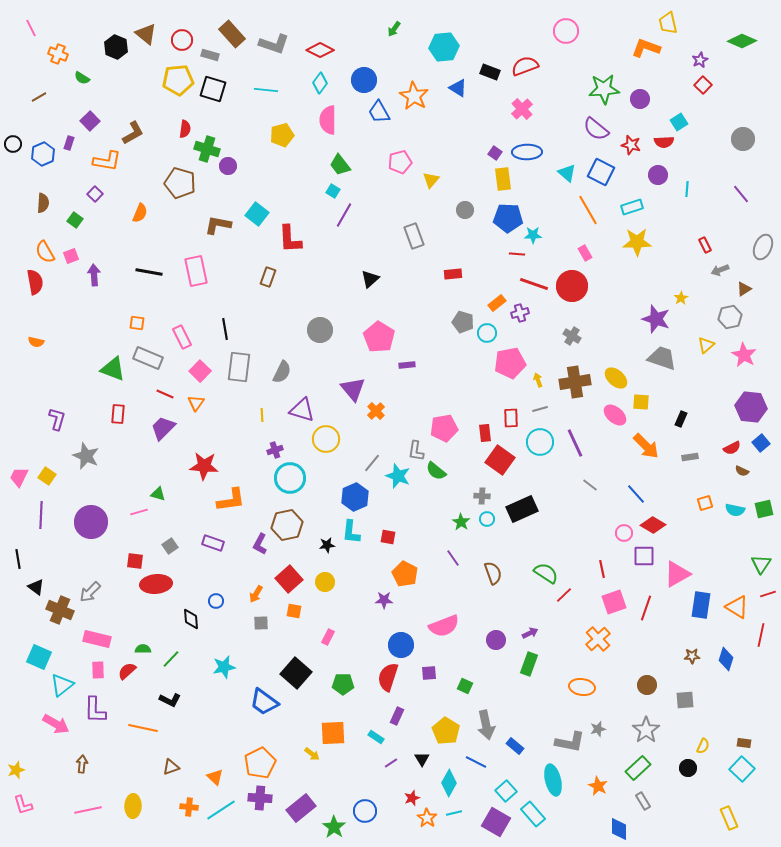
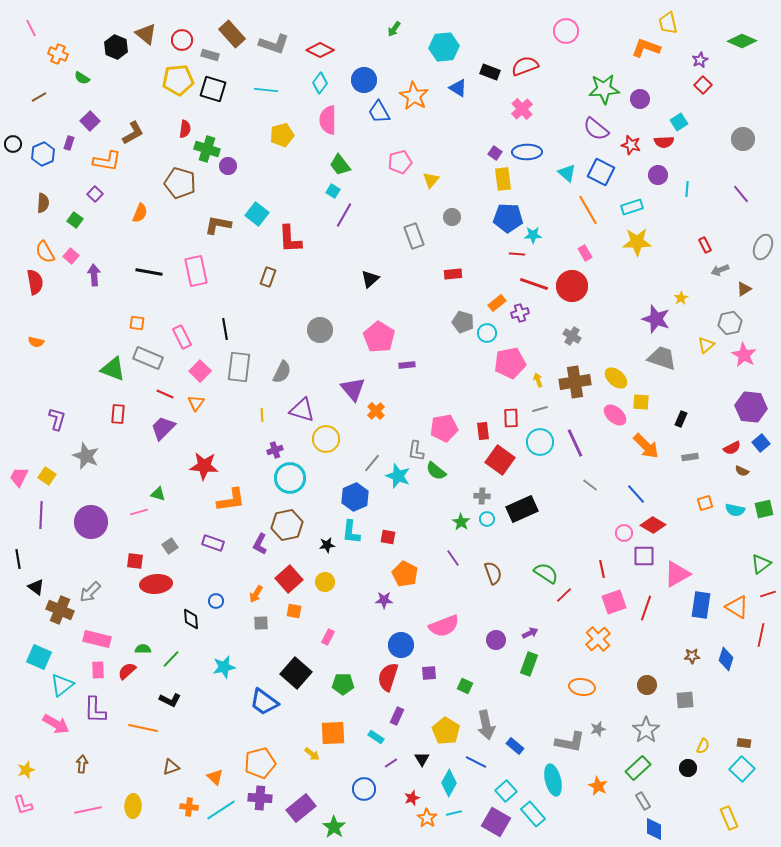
gray circle at (465, 210): moved 13 px left, 7 px down
pink square at (71, 256): rotated 28 degrees counterclockwise
gray hexagon at (730, 317): moved 6 px down
red rectangle at (485, 433): moved 2 px left, 2 px up
green triangle at (761, 564): rotated 20 degrees clockwise
orange pentagon at (260, 763): rotated 12 degrees clockwise
yellow star at (16, 770): moved 10 px right
blue circle at (365, 811): moved 1 px left, 22 px up
blue diamond at (619, 829): moved 35 px right
